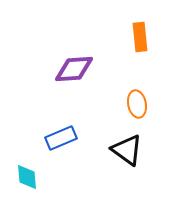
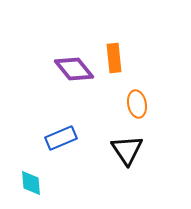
orange rectangle: moved 26 px left, 21 px down
purple diamond: rotated 54 degrees clockwise
black triangle: rotated 20 degrees clockwise
cyan diamond: moved 4 px right, 6 px down
